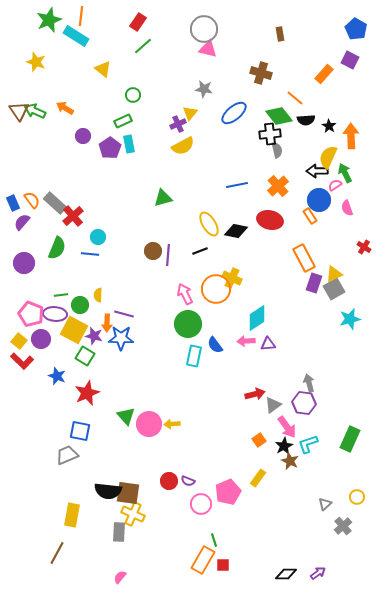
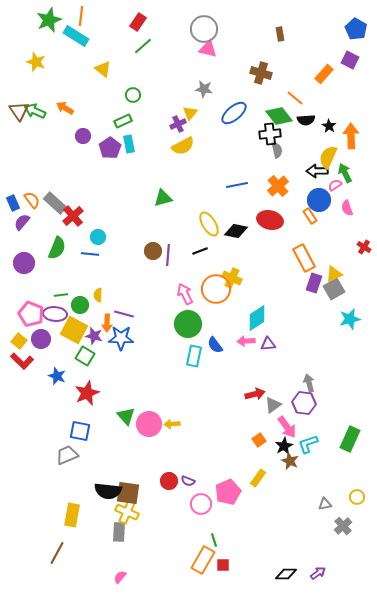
gray triangle at (325, 504): rotated 32 degrees clockwise
yellow cross at (133, 514): moved 6 px left, 2 px up
